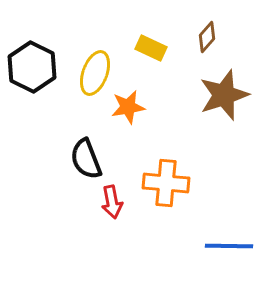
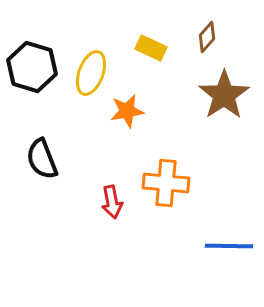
black hexagon: rotated 9 degrees counterclockwise
yellow ellipse: moved 4 px left
brown star: rotated 15 degrees counterclockwise
orange star: moved 1 px left, 4 px down
black semicircle: moved 44 px left
